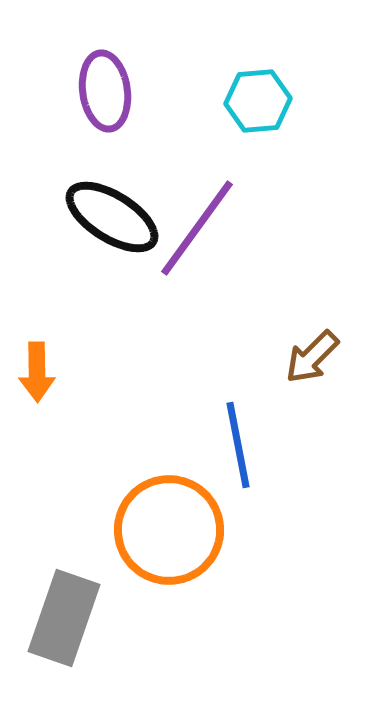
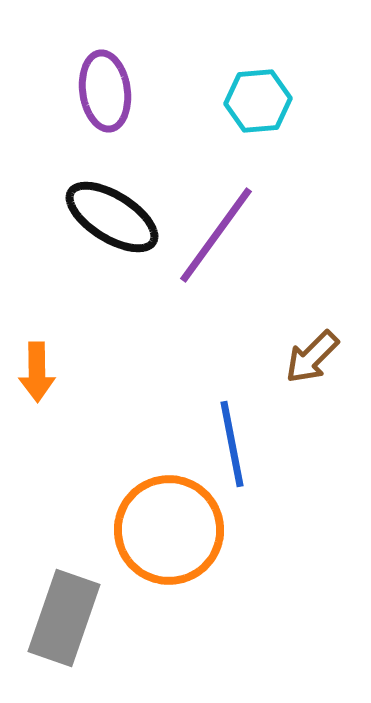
purple line: moved 19 px right, 7 px down
blue line: moved 6 px left, 1 px up
